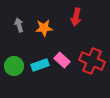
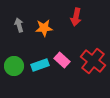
red cross: moved 1 px right; rotated 15 degrees clockwise
